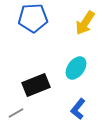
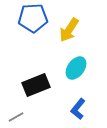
yellow arrow: moved 16 px left, 7 px down
gray line: moved 4 px down
